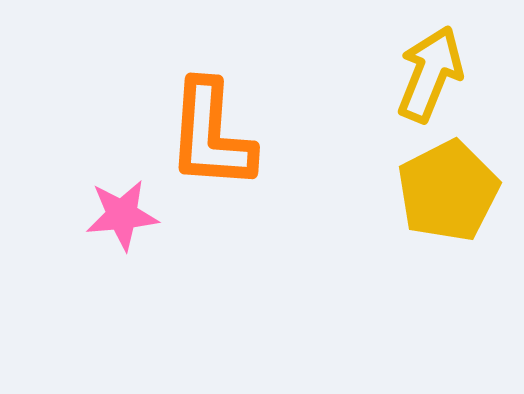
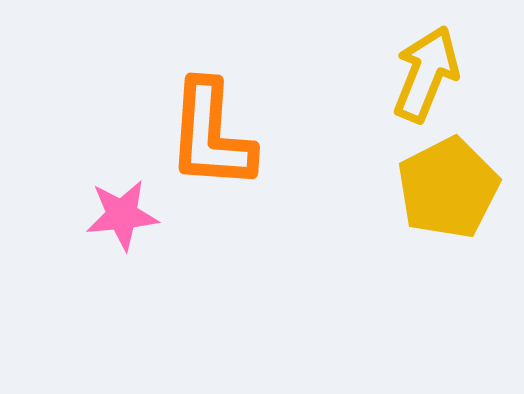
yellow arrow: moved 4 px left
yellow pentagon: moved 3 px up
